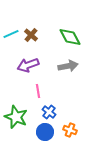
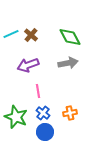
gray arrow: moved 3 px up
blue cross: moved 6 px left, 1 px down
orange cross: moved 17 px up; rotated 32 degrees counterclockwise
